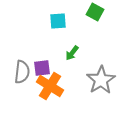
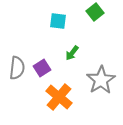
green square: rotated 24 degrees clockwise
cyan square: rotated 12 degrees clockwise
purple square: rotated 24 degrees counterclockwise
gray semicircle: moved 5 px left, 4 px up
orange cross: moved 9 px right, 11 px down; rotated 8 degrees clockwise
